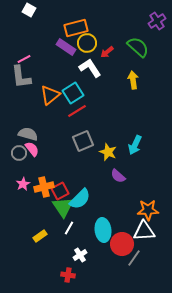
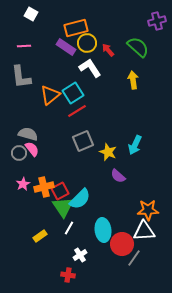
white square: moved 2 px right, 4 px down
purple cross: rotated 18 degrees clockwise
red arrow: moved 1 px right, 2 px up; rotated 88 degrees clockwise
pink line: moved 13 px up; rotated 24 degrees clockwise
